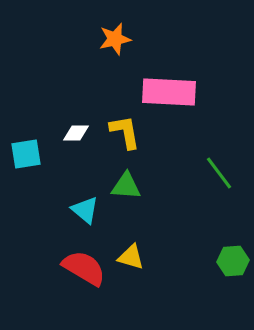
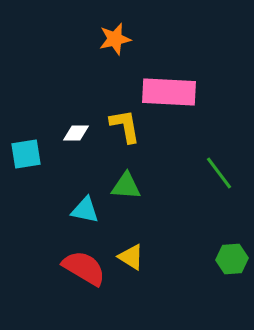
yellow L-shape: moved 6 px up
cyan triangle: rotated 28 degrees counterclockwise
yellow triangle: rotated 16 degrees clockwise
green hexagon: moved 1 px left, 2 px up
